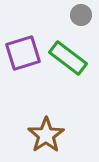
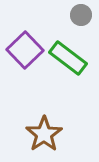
purple square: moved 2 px right, 3 px up; rotated 27 degrees counterclockwise
brown star: moved 2 px left, 1 px up
